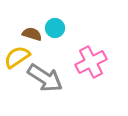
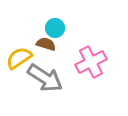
brown semicircle: moved 14 px right, 10 px down
yellow semicircle: moved 2 px right, 1 px down
